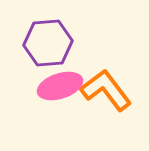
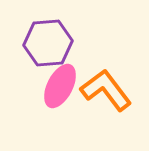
pink ellipse: rotated 45 degrees counterclockwise
